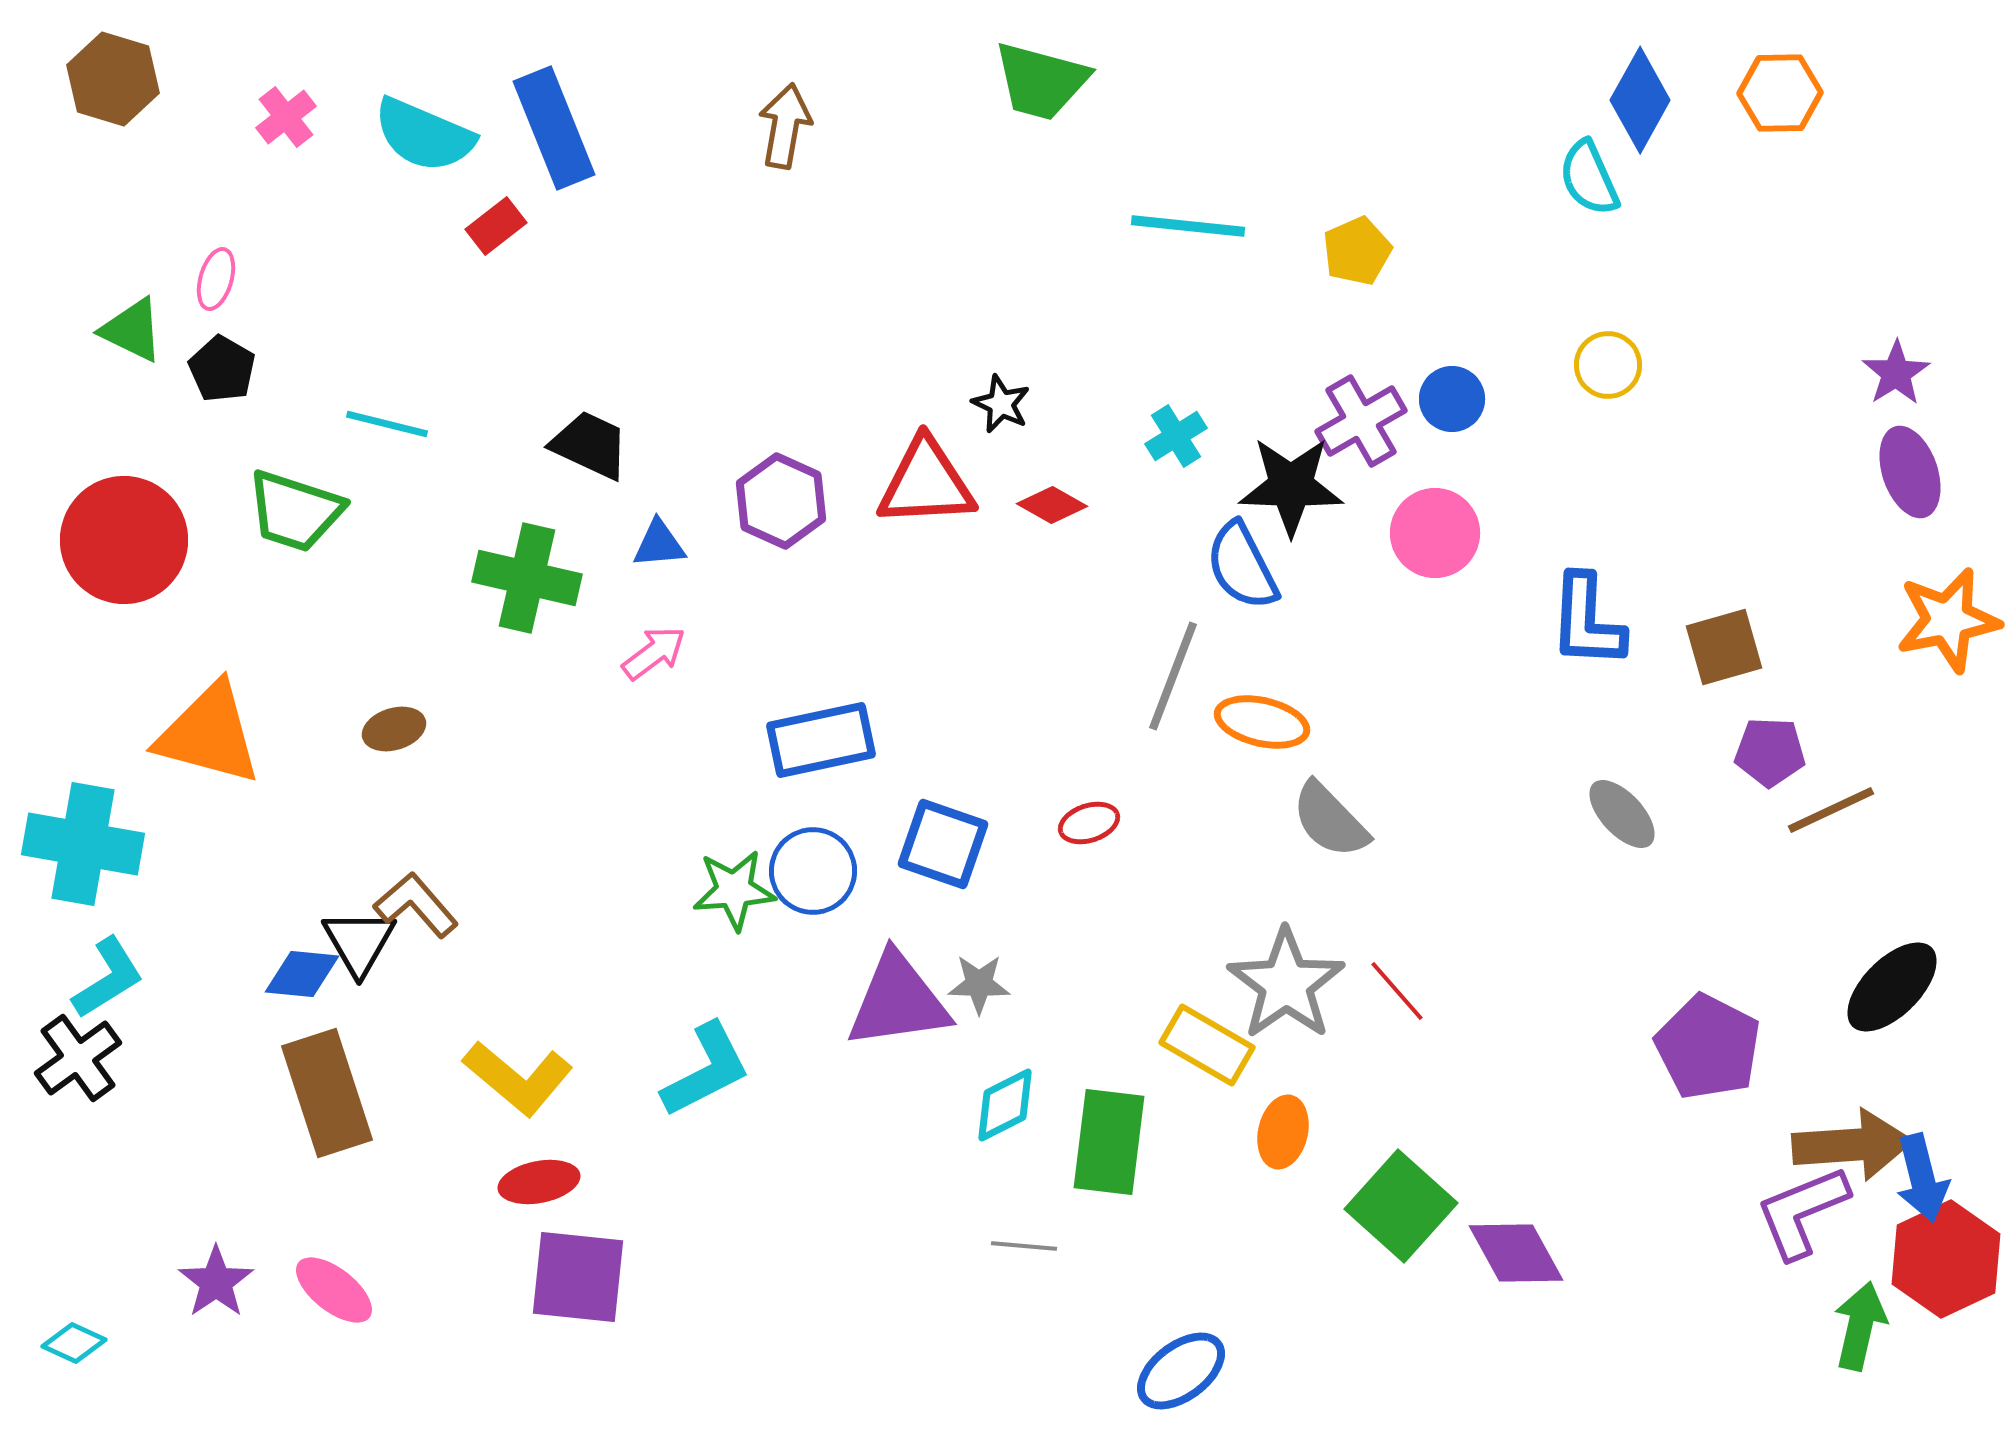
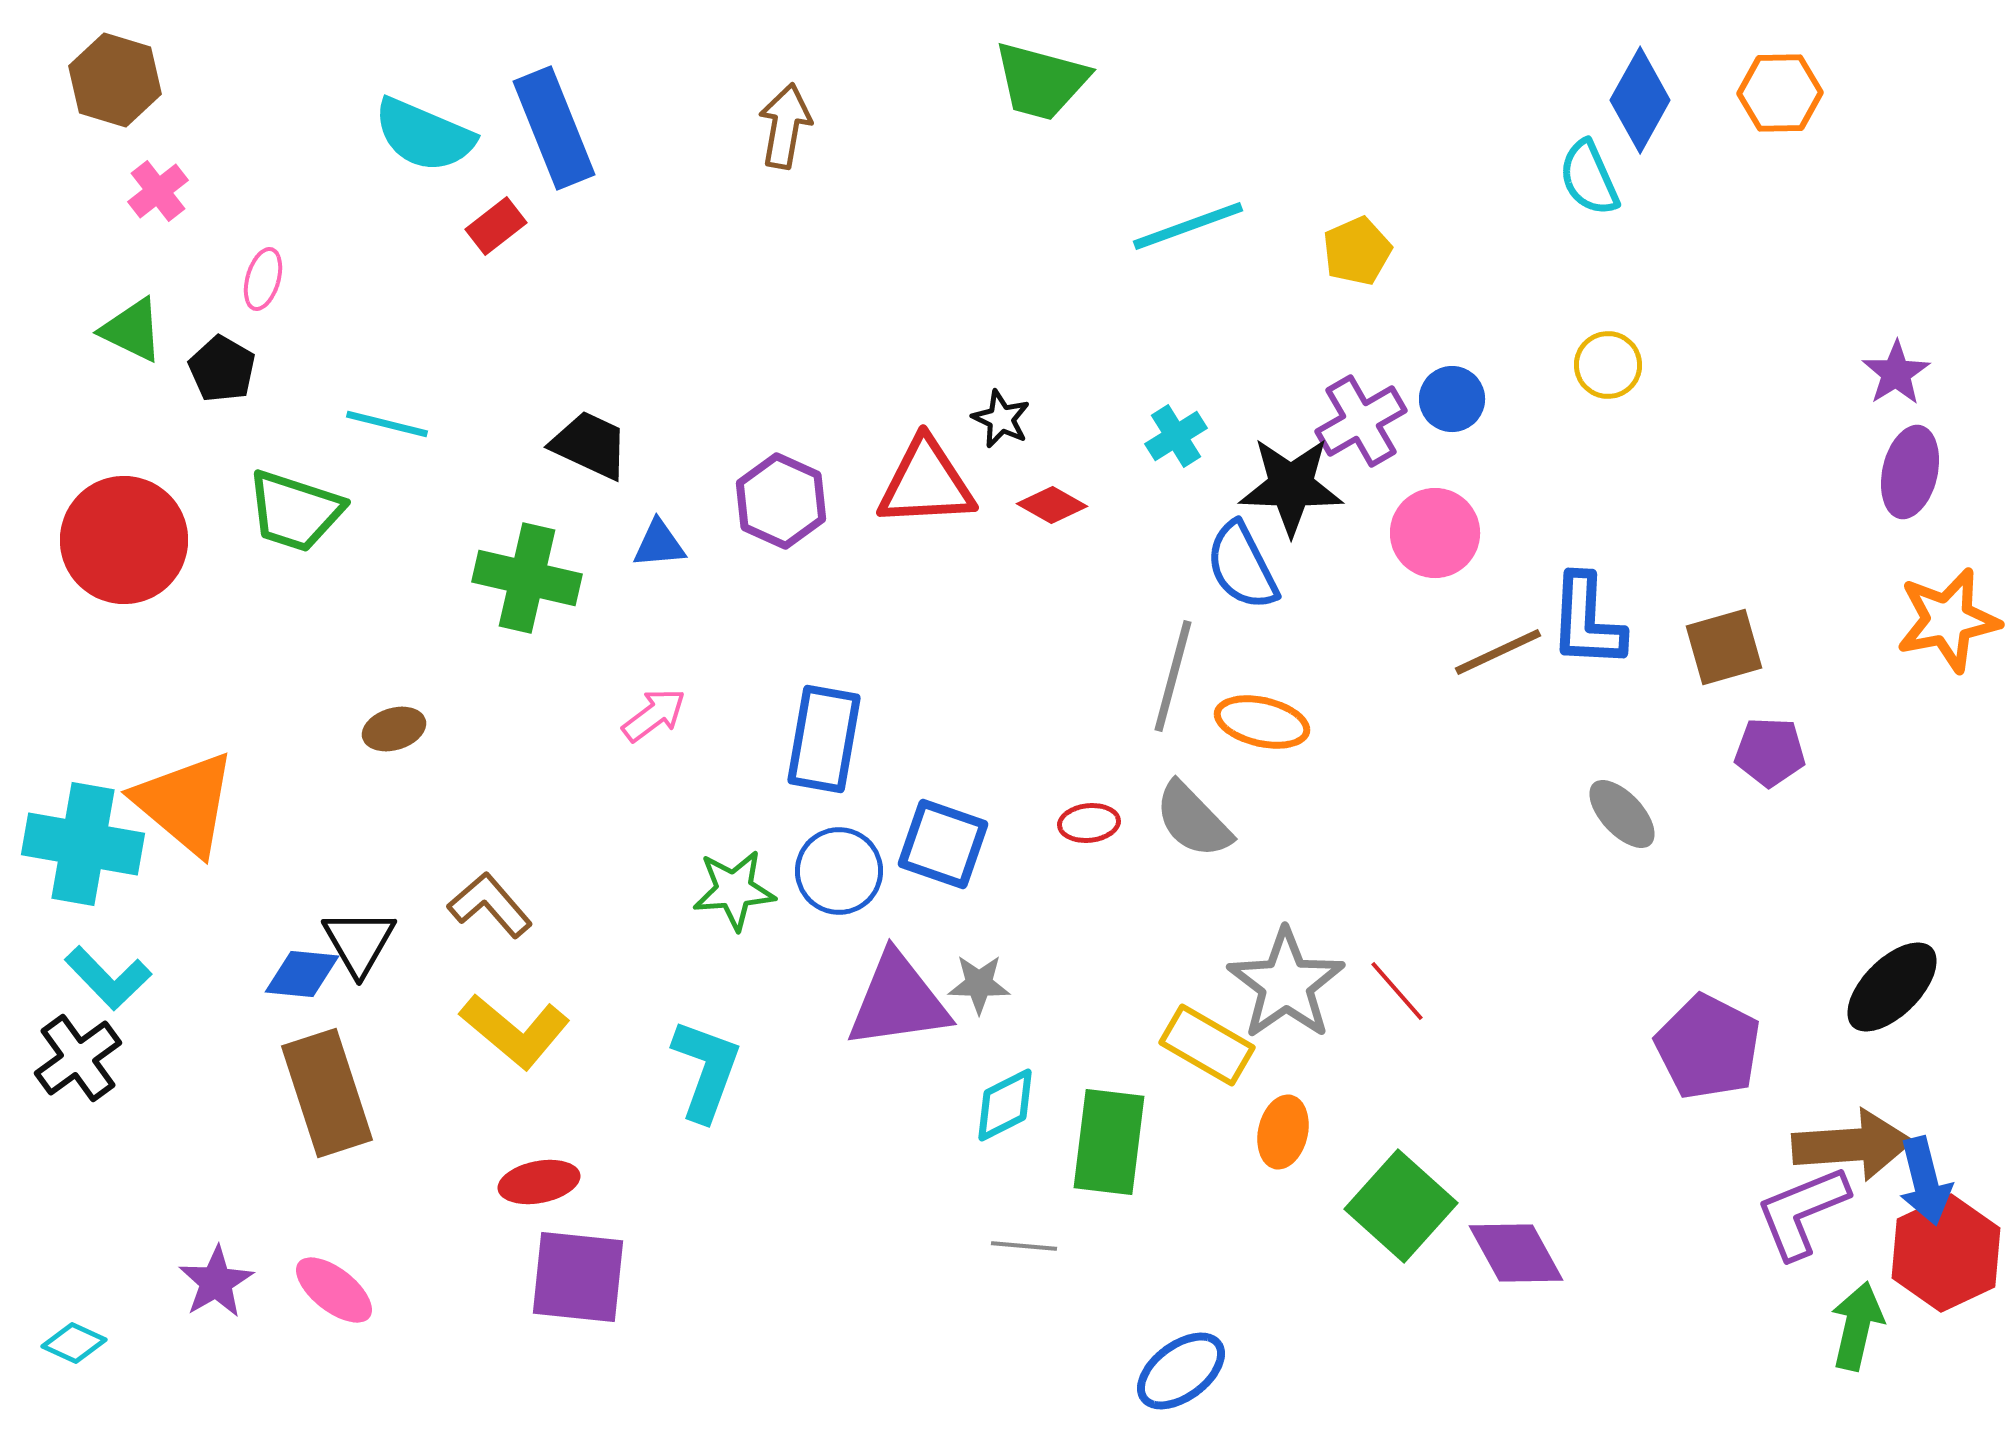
brown hexagon at (113, 79): moved 2 px right, 1 px down
pink cross at (286, 117): moved 128 px left, 74 px down
cyan line at (1188, 226): rotated 26 degrees counterclockwise
pink ellipse at (216, 279): moved 47 px right
black star at (1001, 404): moved 15 px down
purple ellipse at (1910, 472): rotated 32 degrees clockwise
pink arrow at (654, 653): moved 62 px down
gray line at (1173, 676): rotated 6 degrees counterclockwise
orange triangle at (209, 734): moved 24 px left, 69 px down; rotated 25 degrees clockwise
blue rectangle at (821, 740): moved 3 px right, 1 px up; rotated 68 degrees counterclockwise
brown line at (1831, 810): moved 333 px left, 158 px up
gray semicircle at (1330, 820): moved 137 px left
red ellipse at (1089, 823): rotated 12 degrees clockwise
blue circle at (813, 871): moved 26 px right
brown L-shape at (416, 905): moved 74 px right
cyan L-shape at (108, 978): rotated 78 degrees clockwise
cyan L-shape at (706, 1070): rotated 43 degrees counterclockwise
yellow L-shape at (518, 1078): moved 3 px left, 47 px up
blue arrow at (1922, 1178): moved 3 px right, 3 px down
red hexagon at (1946, 1259): moved 6 px up
purple star at (216, 1282): rotated 4 degrees clockwise
green arrow at (1860, 1326): moved 3 px left
